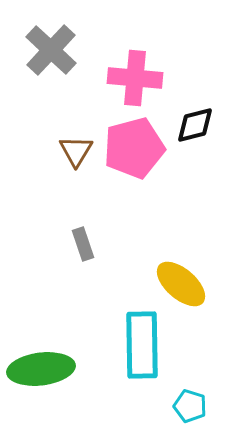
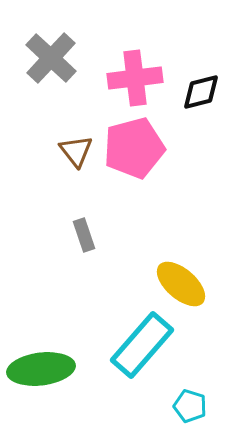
gray cross: moved 8 px down
pink cross: rotated 12 degrees counterclockwise
black diamond: moved 6 px right, 33 px up
brown triangle: rotated 9 degrees counterclockwise
gray rectangle: moved 1 px right, 9 px up
cyan rectangle: rotated 42 degrees clockwise
